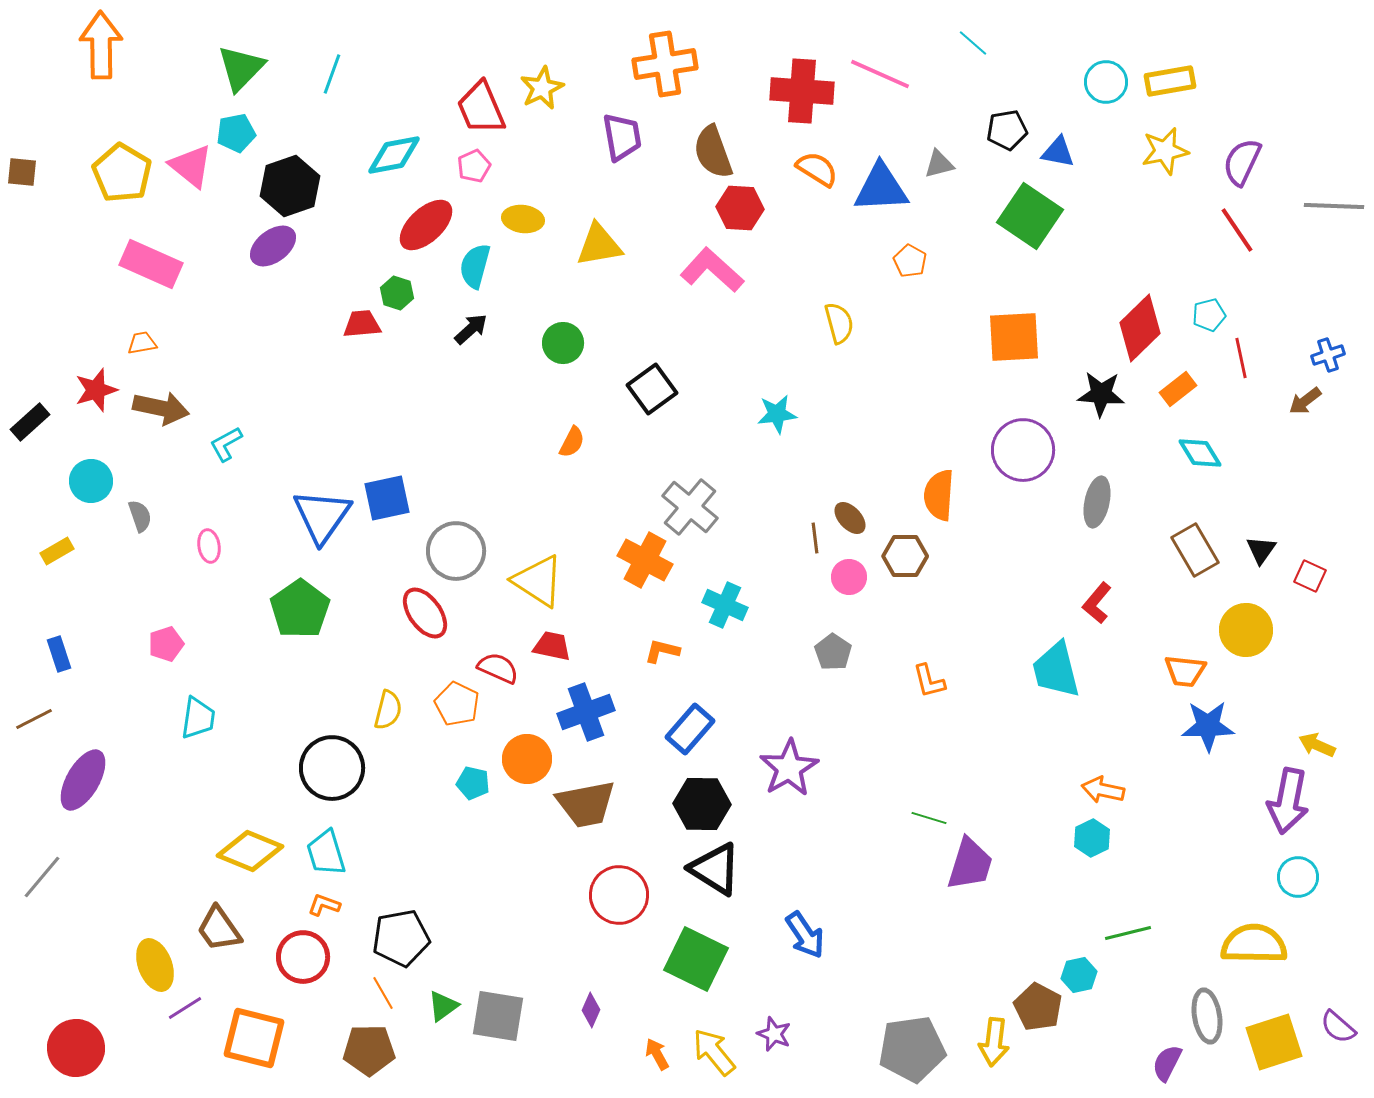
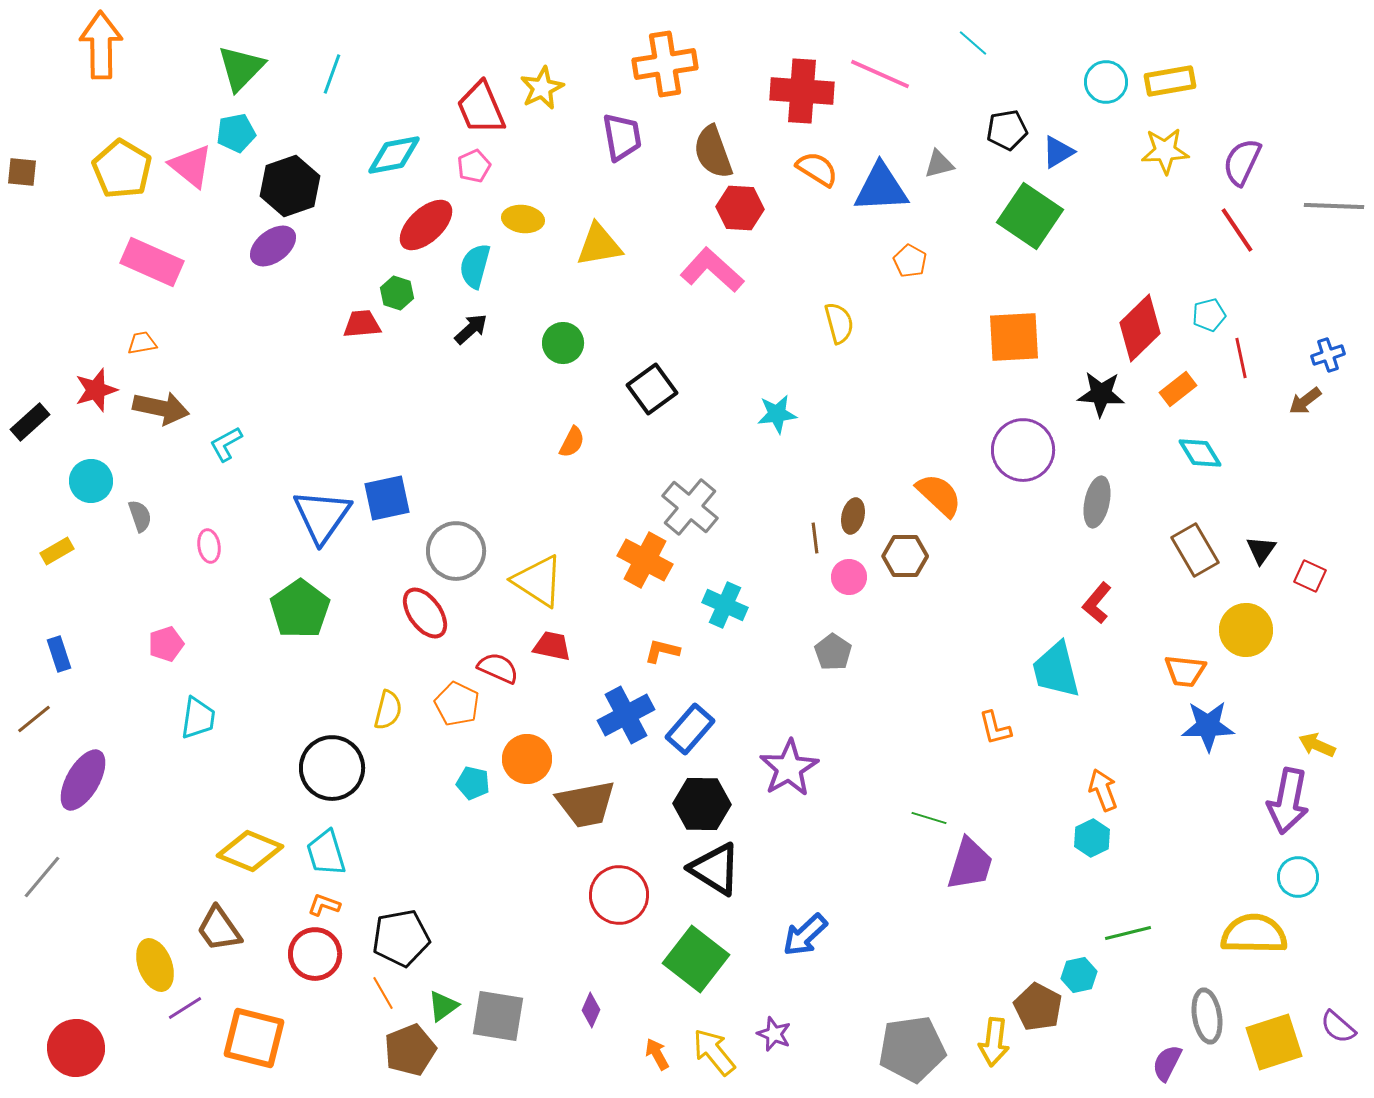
yellow star at (1165, 151): rotated 9 degrees clockwise
blue triangle at (1058, 152): rotated 42 degrees counterclockwise
yellow pentagon at (122, 173): moved 4 px up
pink rectangle at (151, 264): moved 1 px right, 2 px up
orange semicircle at (939, 495): rotated 129 degrees clockwise
brown ellipse at (850, 518): moved 3 px right, 2 px up; rotated 56 degrees clockwise
orange L-shape at (929, 681): moved 66 px right, 47 px down
blue cross at (586, 712): moved 40 px right, 3 px down; rotated 8 degrees counterclockwise
brown line at (34, 719): rotated 12 degrees counterclockwise
orange arrow at (1103, 790): rotated 57 degrees clockwise
blue arrow at (805, 935): rotated 81 degrees clockwise
yellow semicircle at (1254, 944): moved 10 px up
red circle at (303, 957): moved 12 px right, 3 px up
green square at (696, 959): rotated 12 degrees clockwise
brown pentagon at (369, 1050): moved 41 px right; rotated 21 degrees counterclockwise
